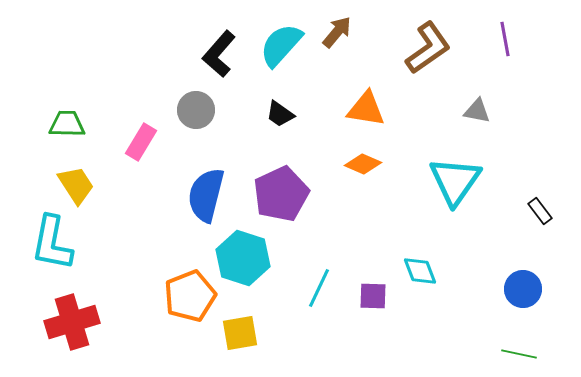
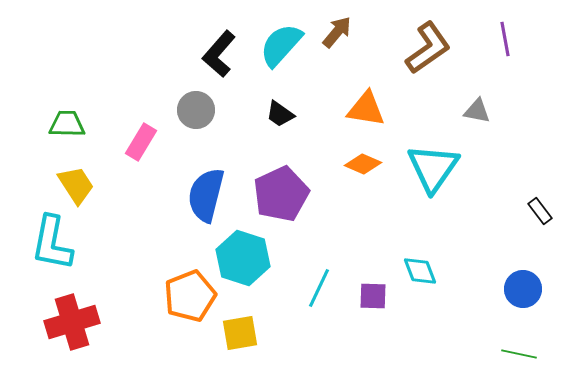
cyan triangle: moved 22 px left, 13 px up
